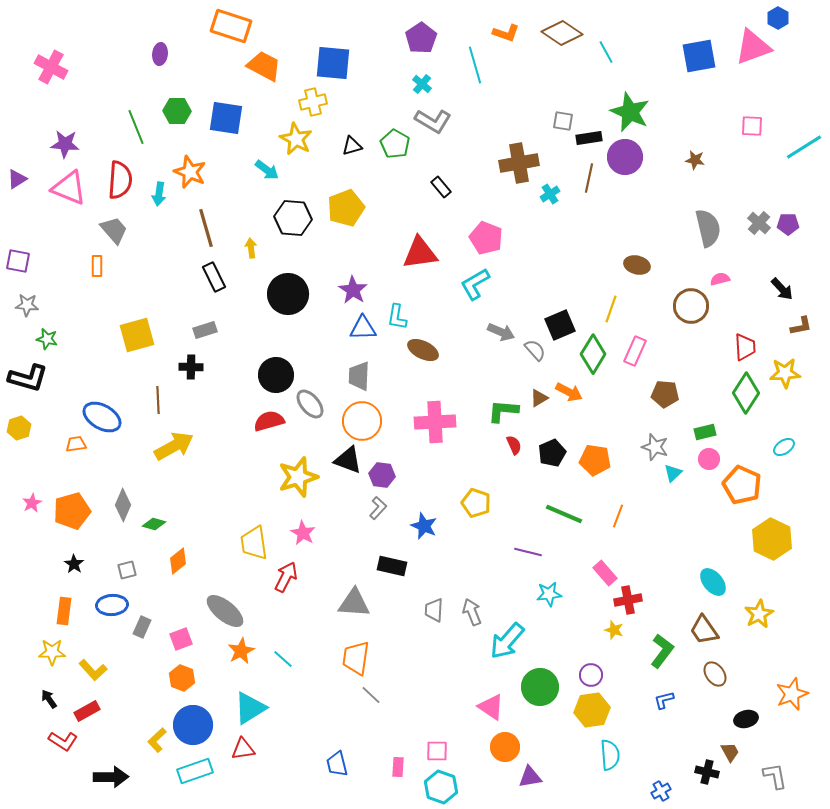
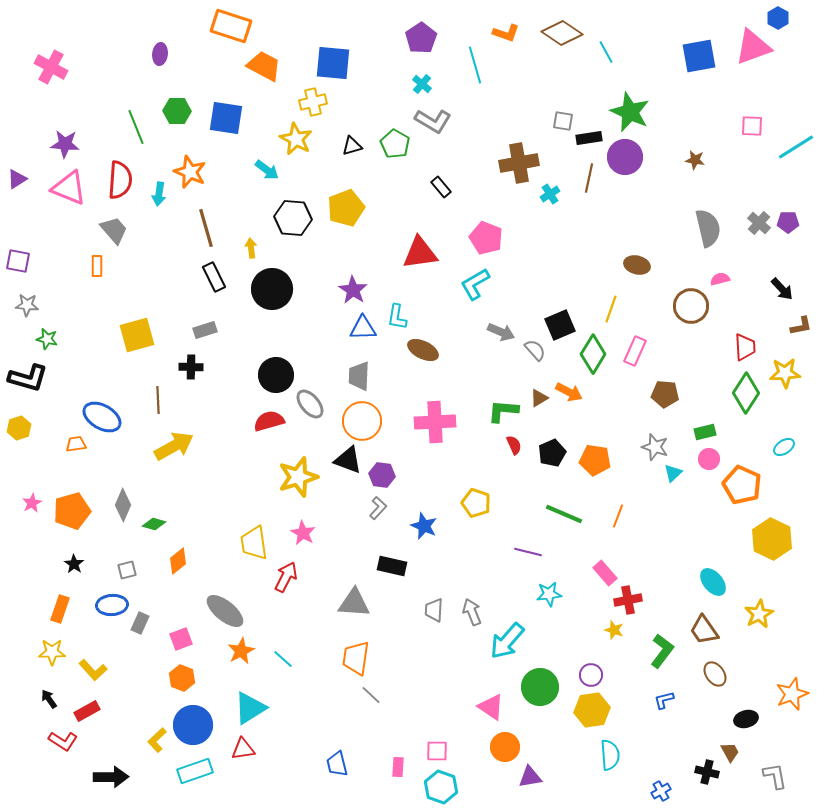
cyan line at (804, 147): moved 8 px left
purple pentagon at (788, 224): moved 2 px up
black circle at (288, 294): moved 16 px left, 5 px up
orange rectangle at (64, 611): moved 4 px left, 2 px up; rotated 12 degrees clockwise
gray rectangle at (142, 627): moved 2 px left, 4 px up
